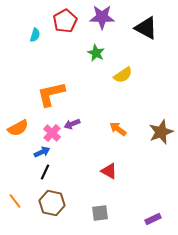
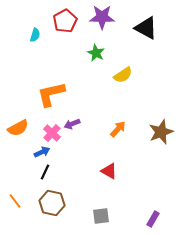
orange arrow: rotated 96 degrees clockwise
gray square: moved 1 px right, 3 px down
purple rectangle: rotated 35 degrees counterclockwise
